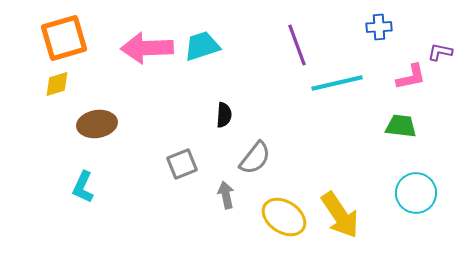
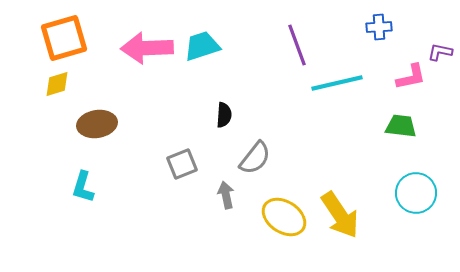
cyan L-shape: rotated 8 degrees counterclockwise
